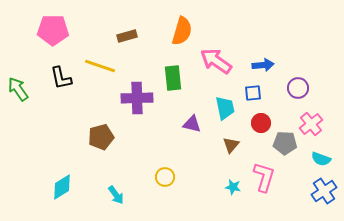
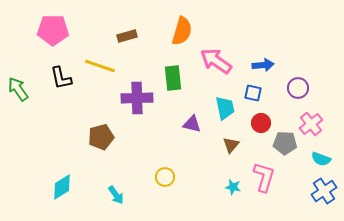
blue square: rotated 18 degrees clockwise
